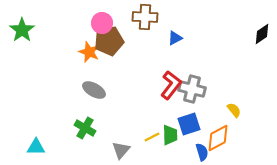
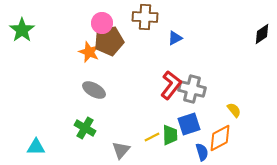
orange diamond: moved 2 px right
